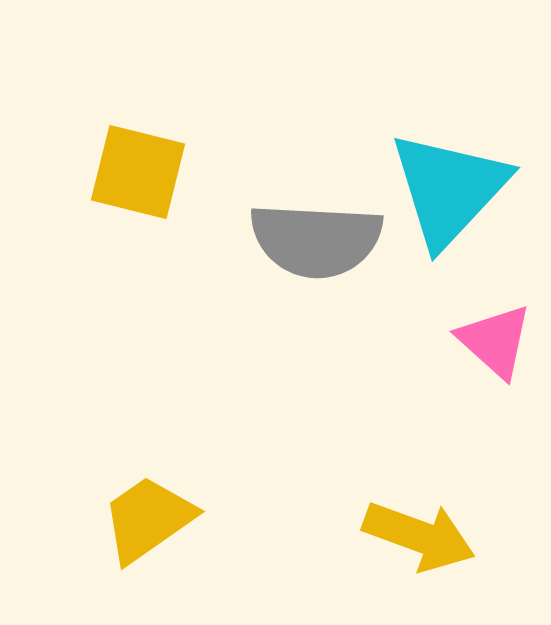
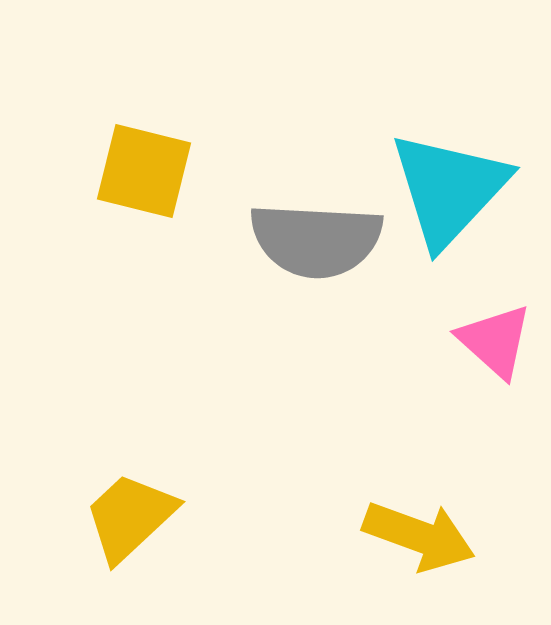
yellow square: moved 6 px right, 1 px up
yellow trapezoid: moved 18 px left, 2 px up; rotated 8 degrees counterclockwise
